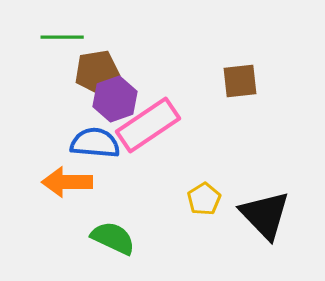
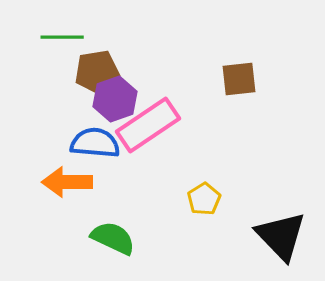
brown square: moved 1 px left, 2 px up
black triangle: moved 16 px right, 21 px down
